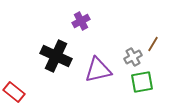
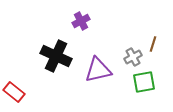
brown line: rotated 14 degrees counterclockwise
green square: moved 2 px right
